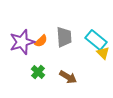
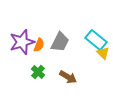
gray trapezoid: moved 4 px left, 5 px down; rotated 30 degrees clockwise
orange semicircle: moved 2 px left, 4 px down; rotated 24 degrees counterclockwise
